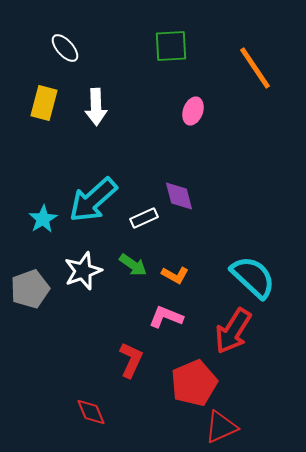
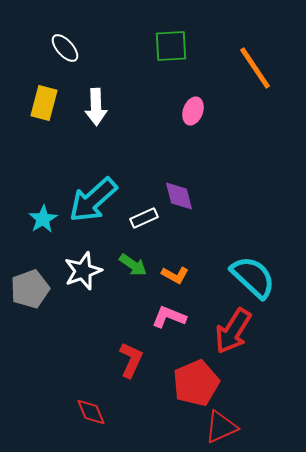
pink L-shape: moved 3 px right
red pentagon: moved 2 px right
